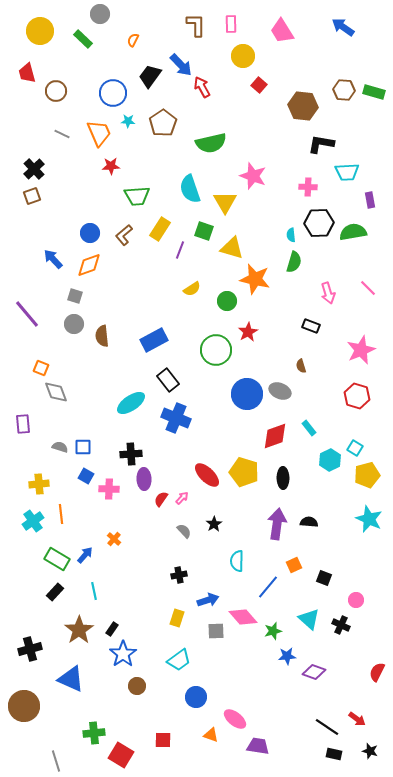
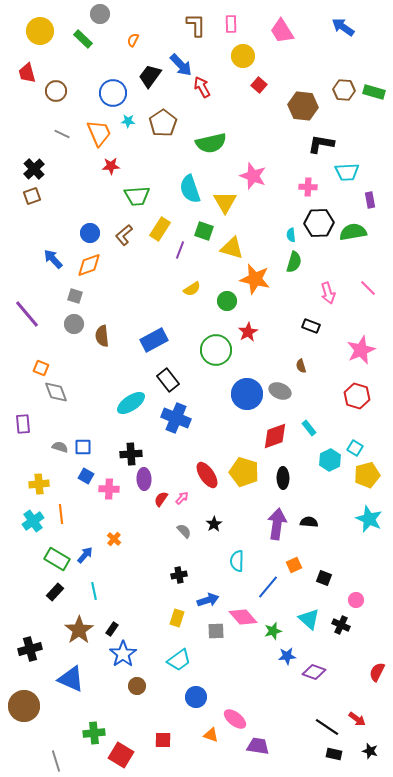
red ellipse at (207, 475): rotated 12 degrees clockwise
